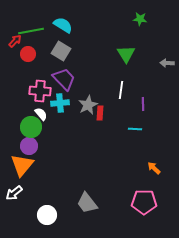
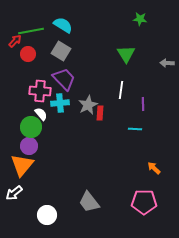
gray trapezoid: moved 2 px right, 1 px up
